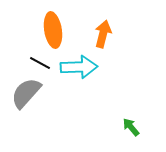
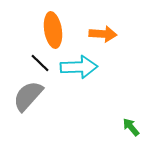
orange arrow: rotated 80 degrees clockwise
black line: rotated 15 degrees clockwise
gray semicircle: moved 2 px right, 3 px down
